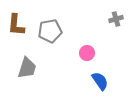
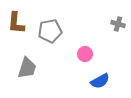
gray cross: moved 2 px right, 5 px down; rotated 32 degrees clockwise
brown L-shape: moved 2 px up
pink circle: moved 2 px left, 1 px down
blue semicircle: rotated 96 degrees clockwise
